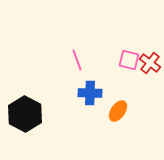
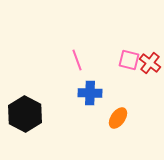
orange ellipse: moved 7 px down
